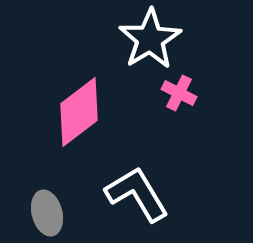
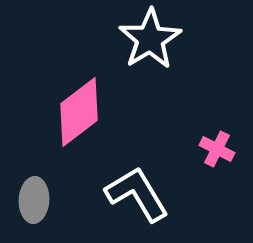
pink cross: moved 38 px right, 56 px down
gray ellipse: moved 13 px left, 13 px up; rotated 18 degrees clockwise
